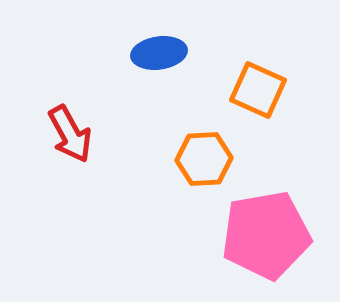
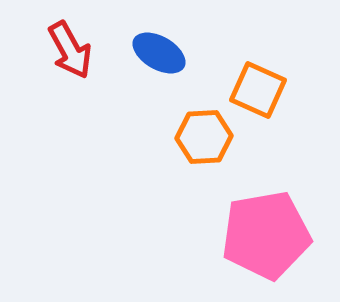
blue ellipse: rotated 38 degrees clockwise
red arrow: moved 84 px up
orange hexagon: moved 22 px up
